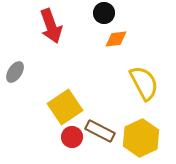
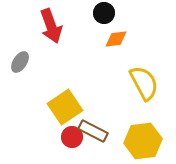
gray ellipse: moved 5 px right, 10 px up
brown rectangle: moved 7 px left
yellow hexagon: moved 2 px right, 3 px down; rotated 18 degrees clockwise
